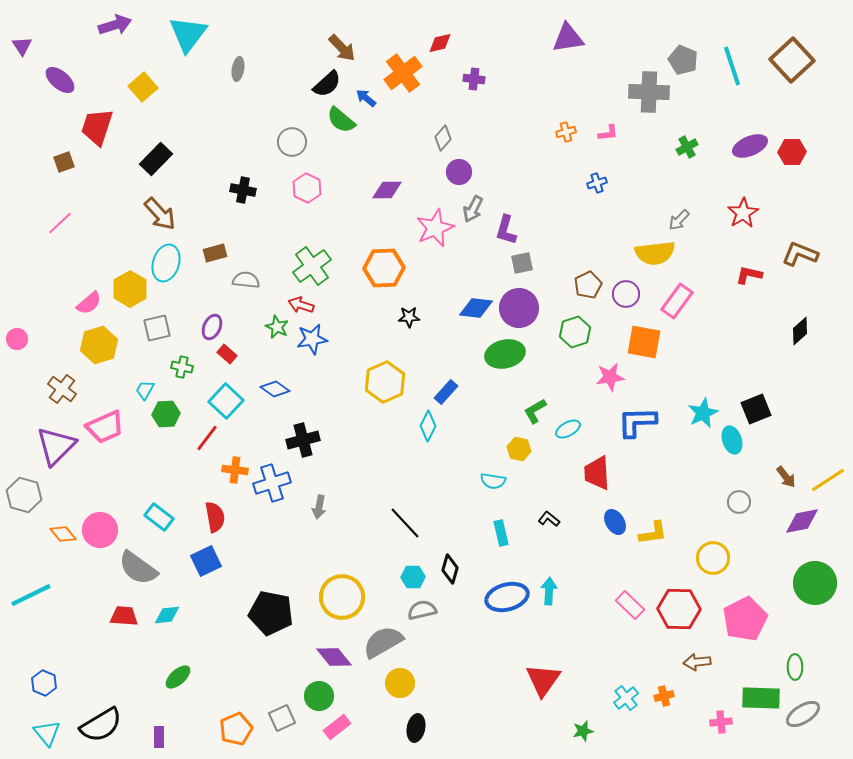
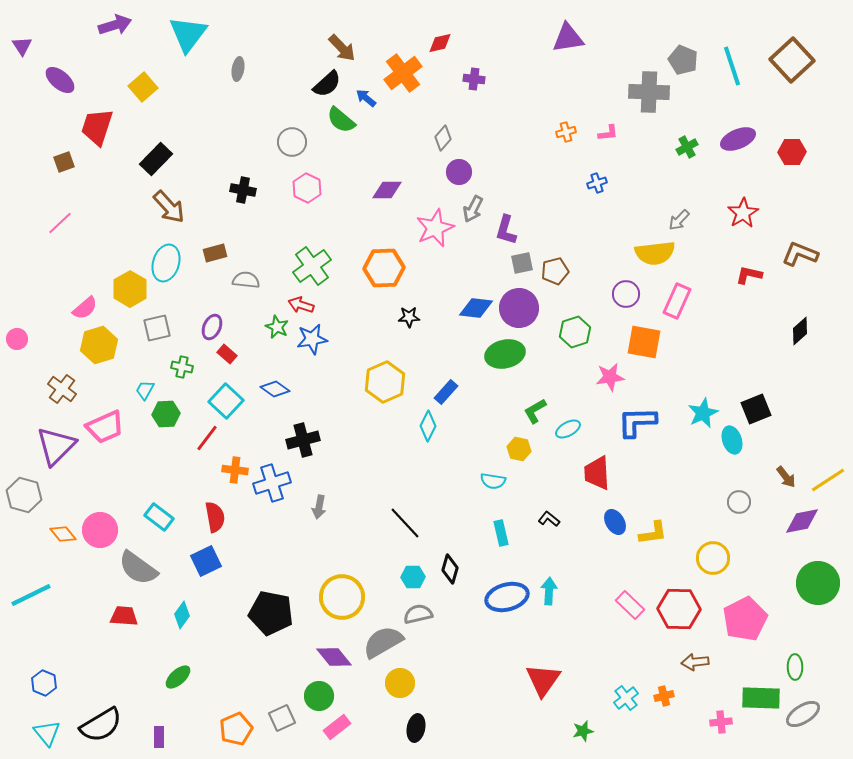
purple ellipse at (750, 146): moved 12 px left, 7 px up
brown arrow at (160, 214): moved 9 px right, 7 px up
brown pentagon at (588, 285): moved 33 px left, 14 px up; rotated 12 degrees clockwise
pink rectangle at (677, 301): rotated 12 degrees counterclockwise
pink semicircle at (89, 303): moved 4 px left, 5 px down
green circle at (815, 583): moved 3 px right
gray semicircle at (422, 610): moved 4 px left, 4 px down
cyan diamond at (167, 615): moved 15 px right; rotated 48 degrees counterclockwise
brown arrow at (697, 662): moved 2 px left
